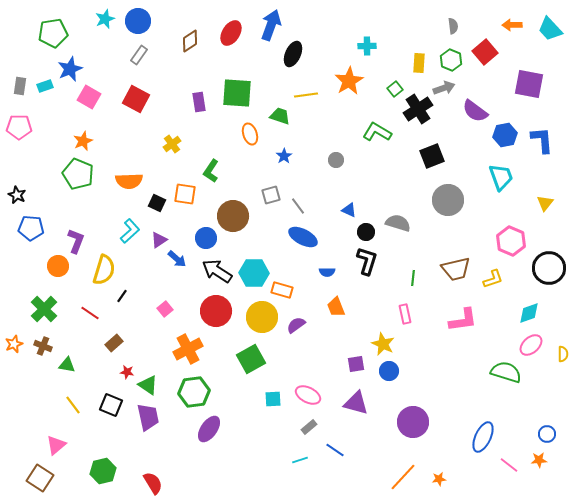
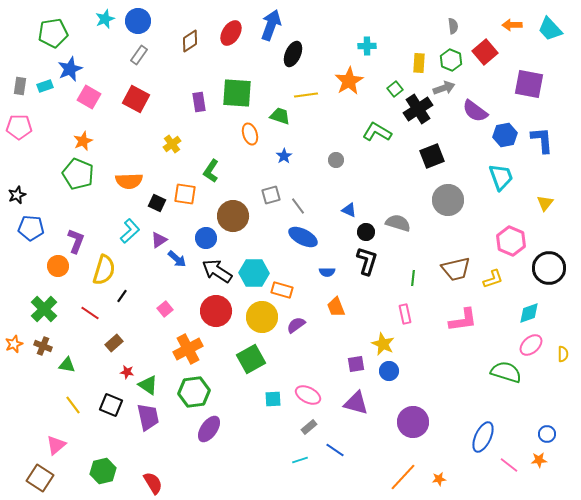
black star at (17, 195): rotated 24 degrees clockwise
